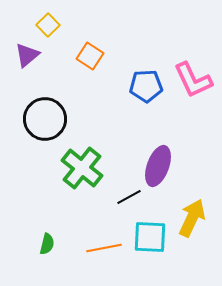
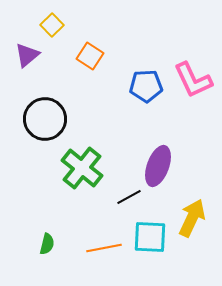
yellow square: moved 4 px right
